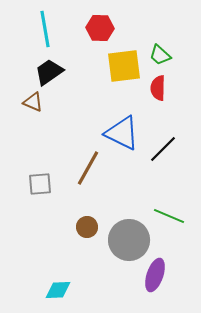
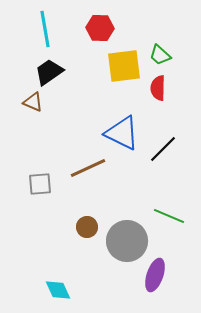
brown line: rotated 36 degrees clockwise
gray circle: moved 2 px left, 1 px down
cyan diamond: rotated 68 degrees clockwise
